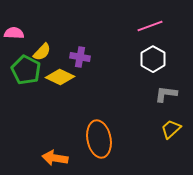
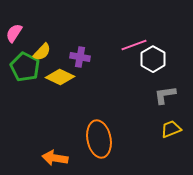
pink line: moved 16 px left, 19 px down
pink semicircle: rotated 60 degrees counterclockwise
green pentagon: moved 1 px left, 3 px up
gray L-shape: moved 1 px left, 1 px down; rotated 15 degrees counterclockwise
yellow trapezoid: rotated 20 degrees clockwise
